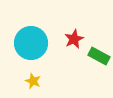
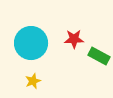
red star: rotated 24 degrees clockwise
yellow star: rotated 28 degrees clockwise
